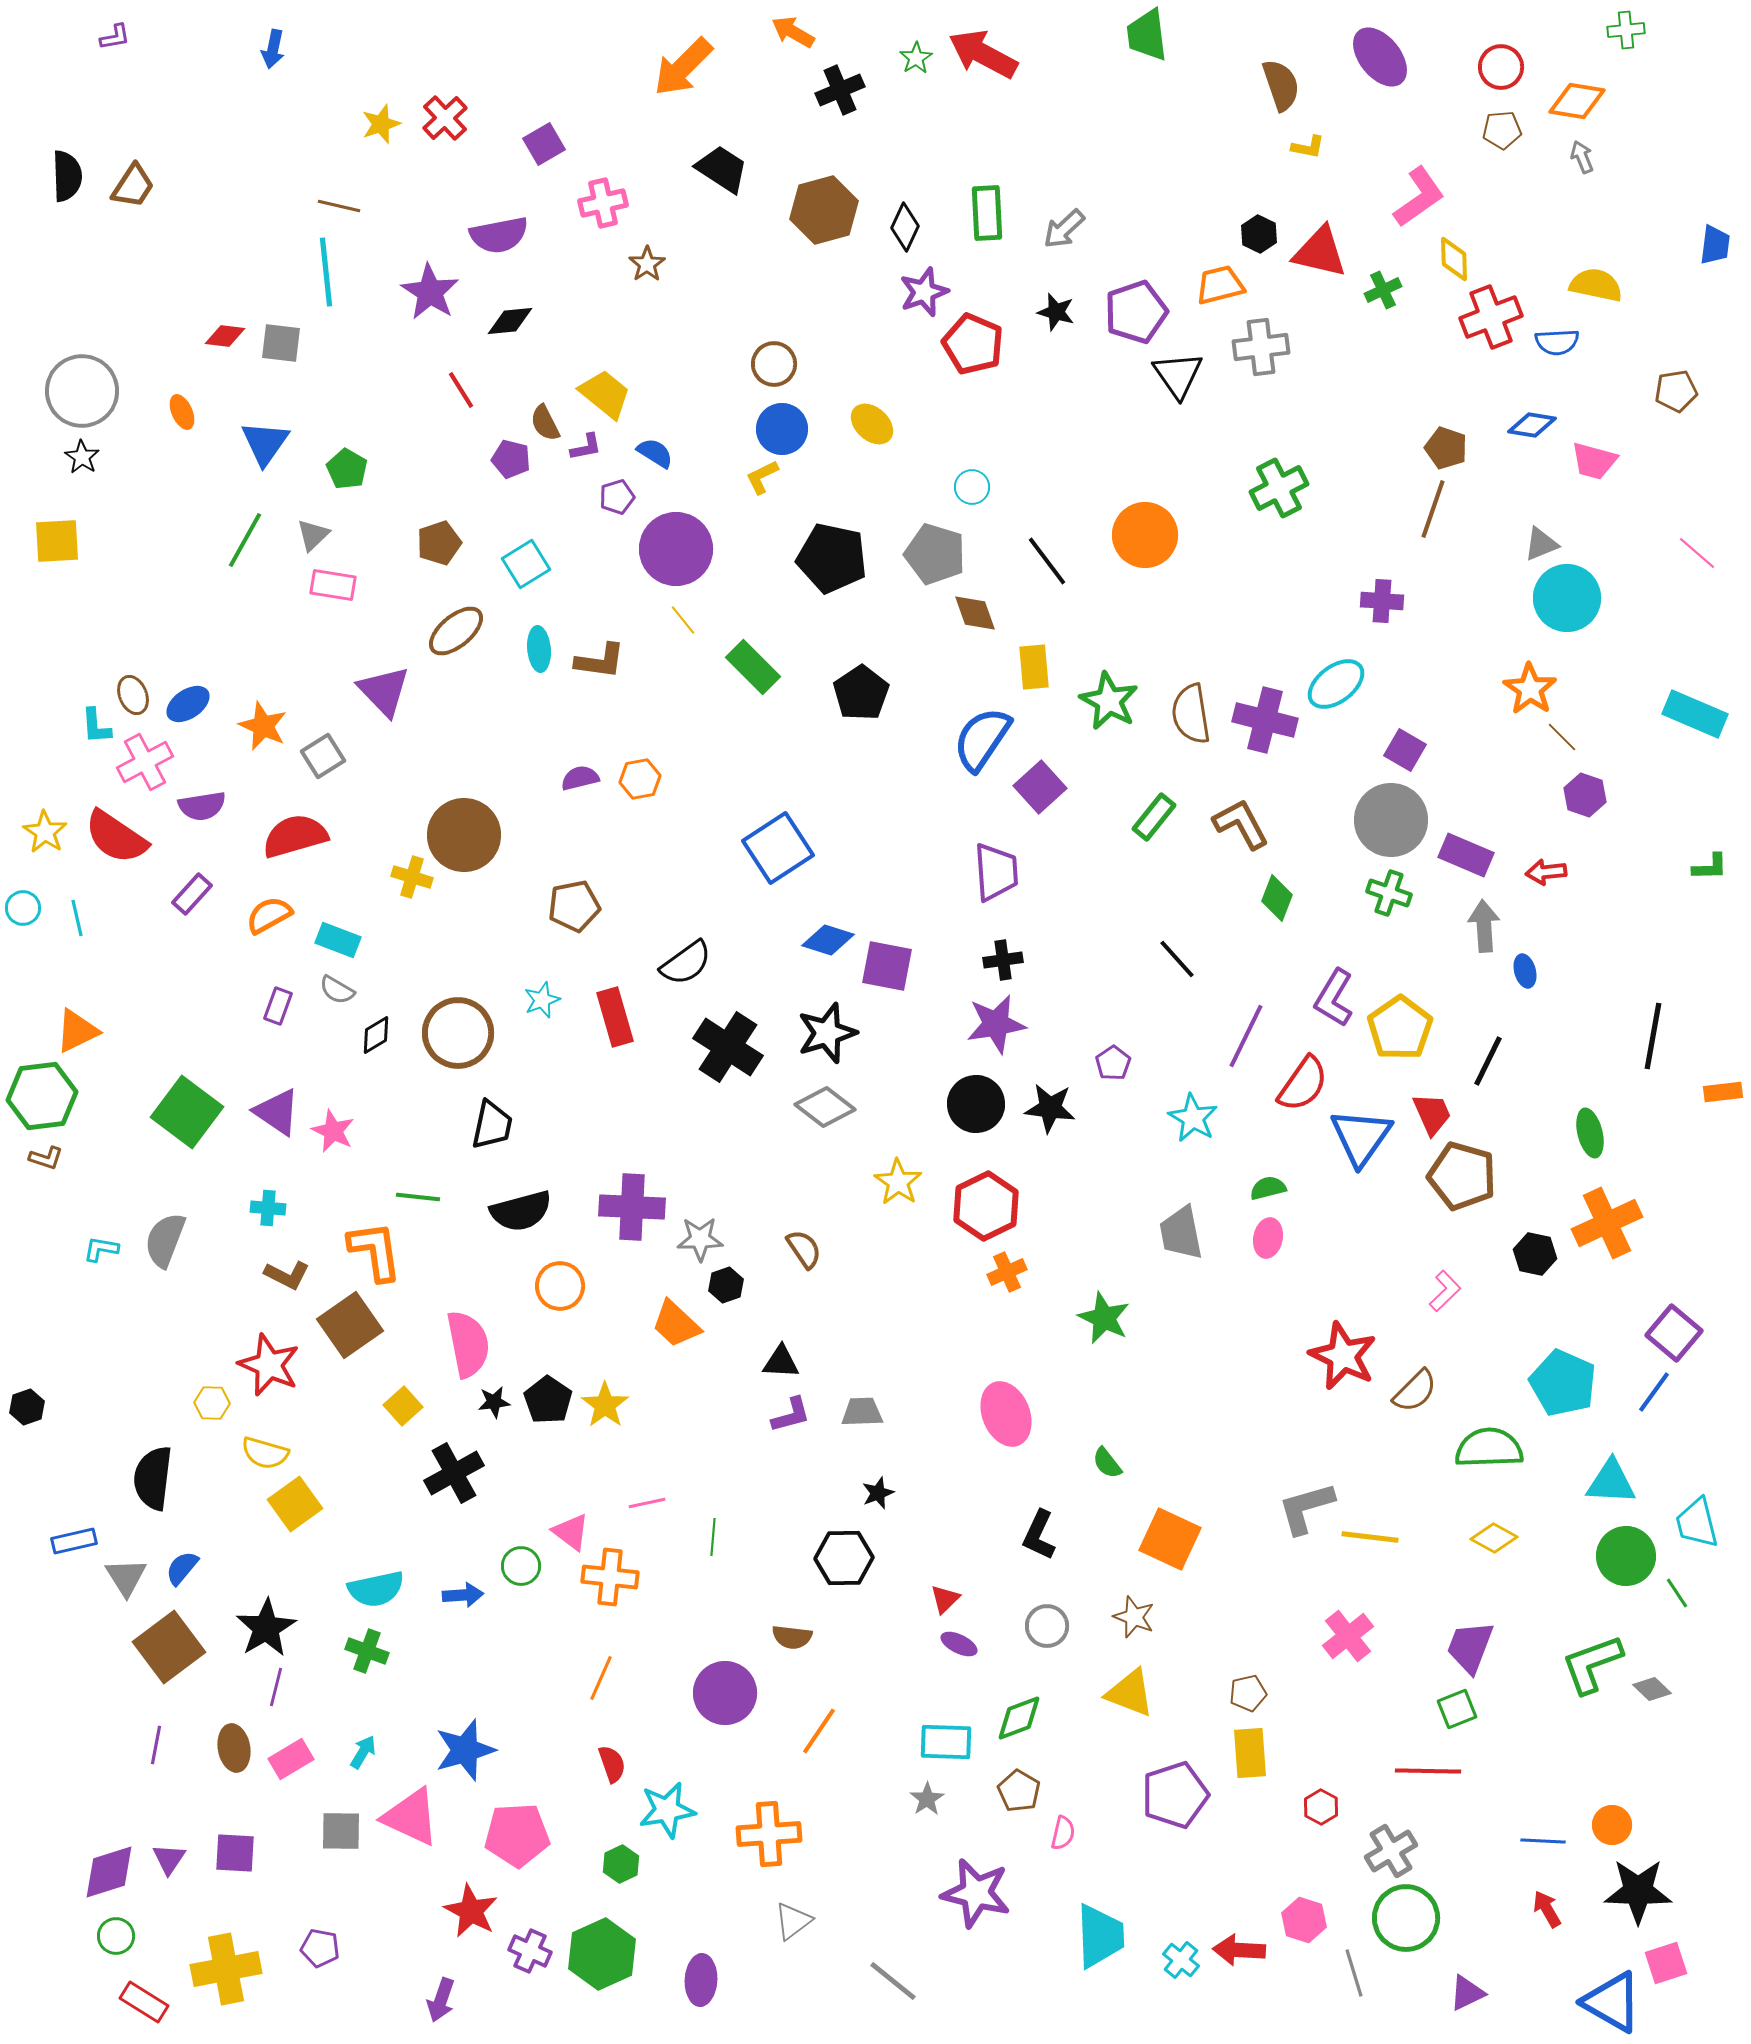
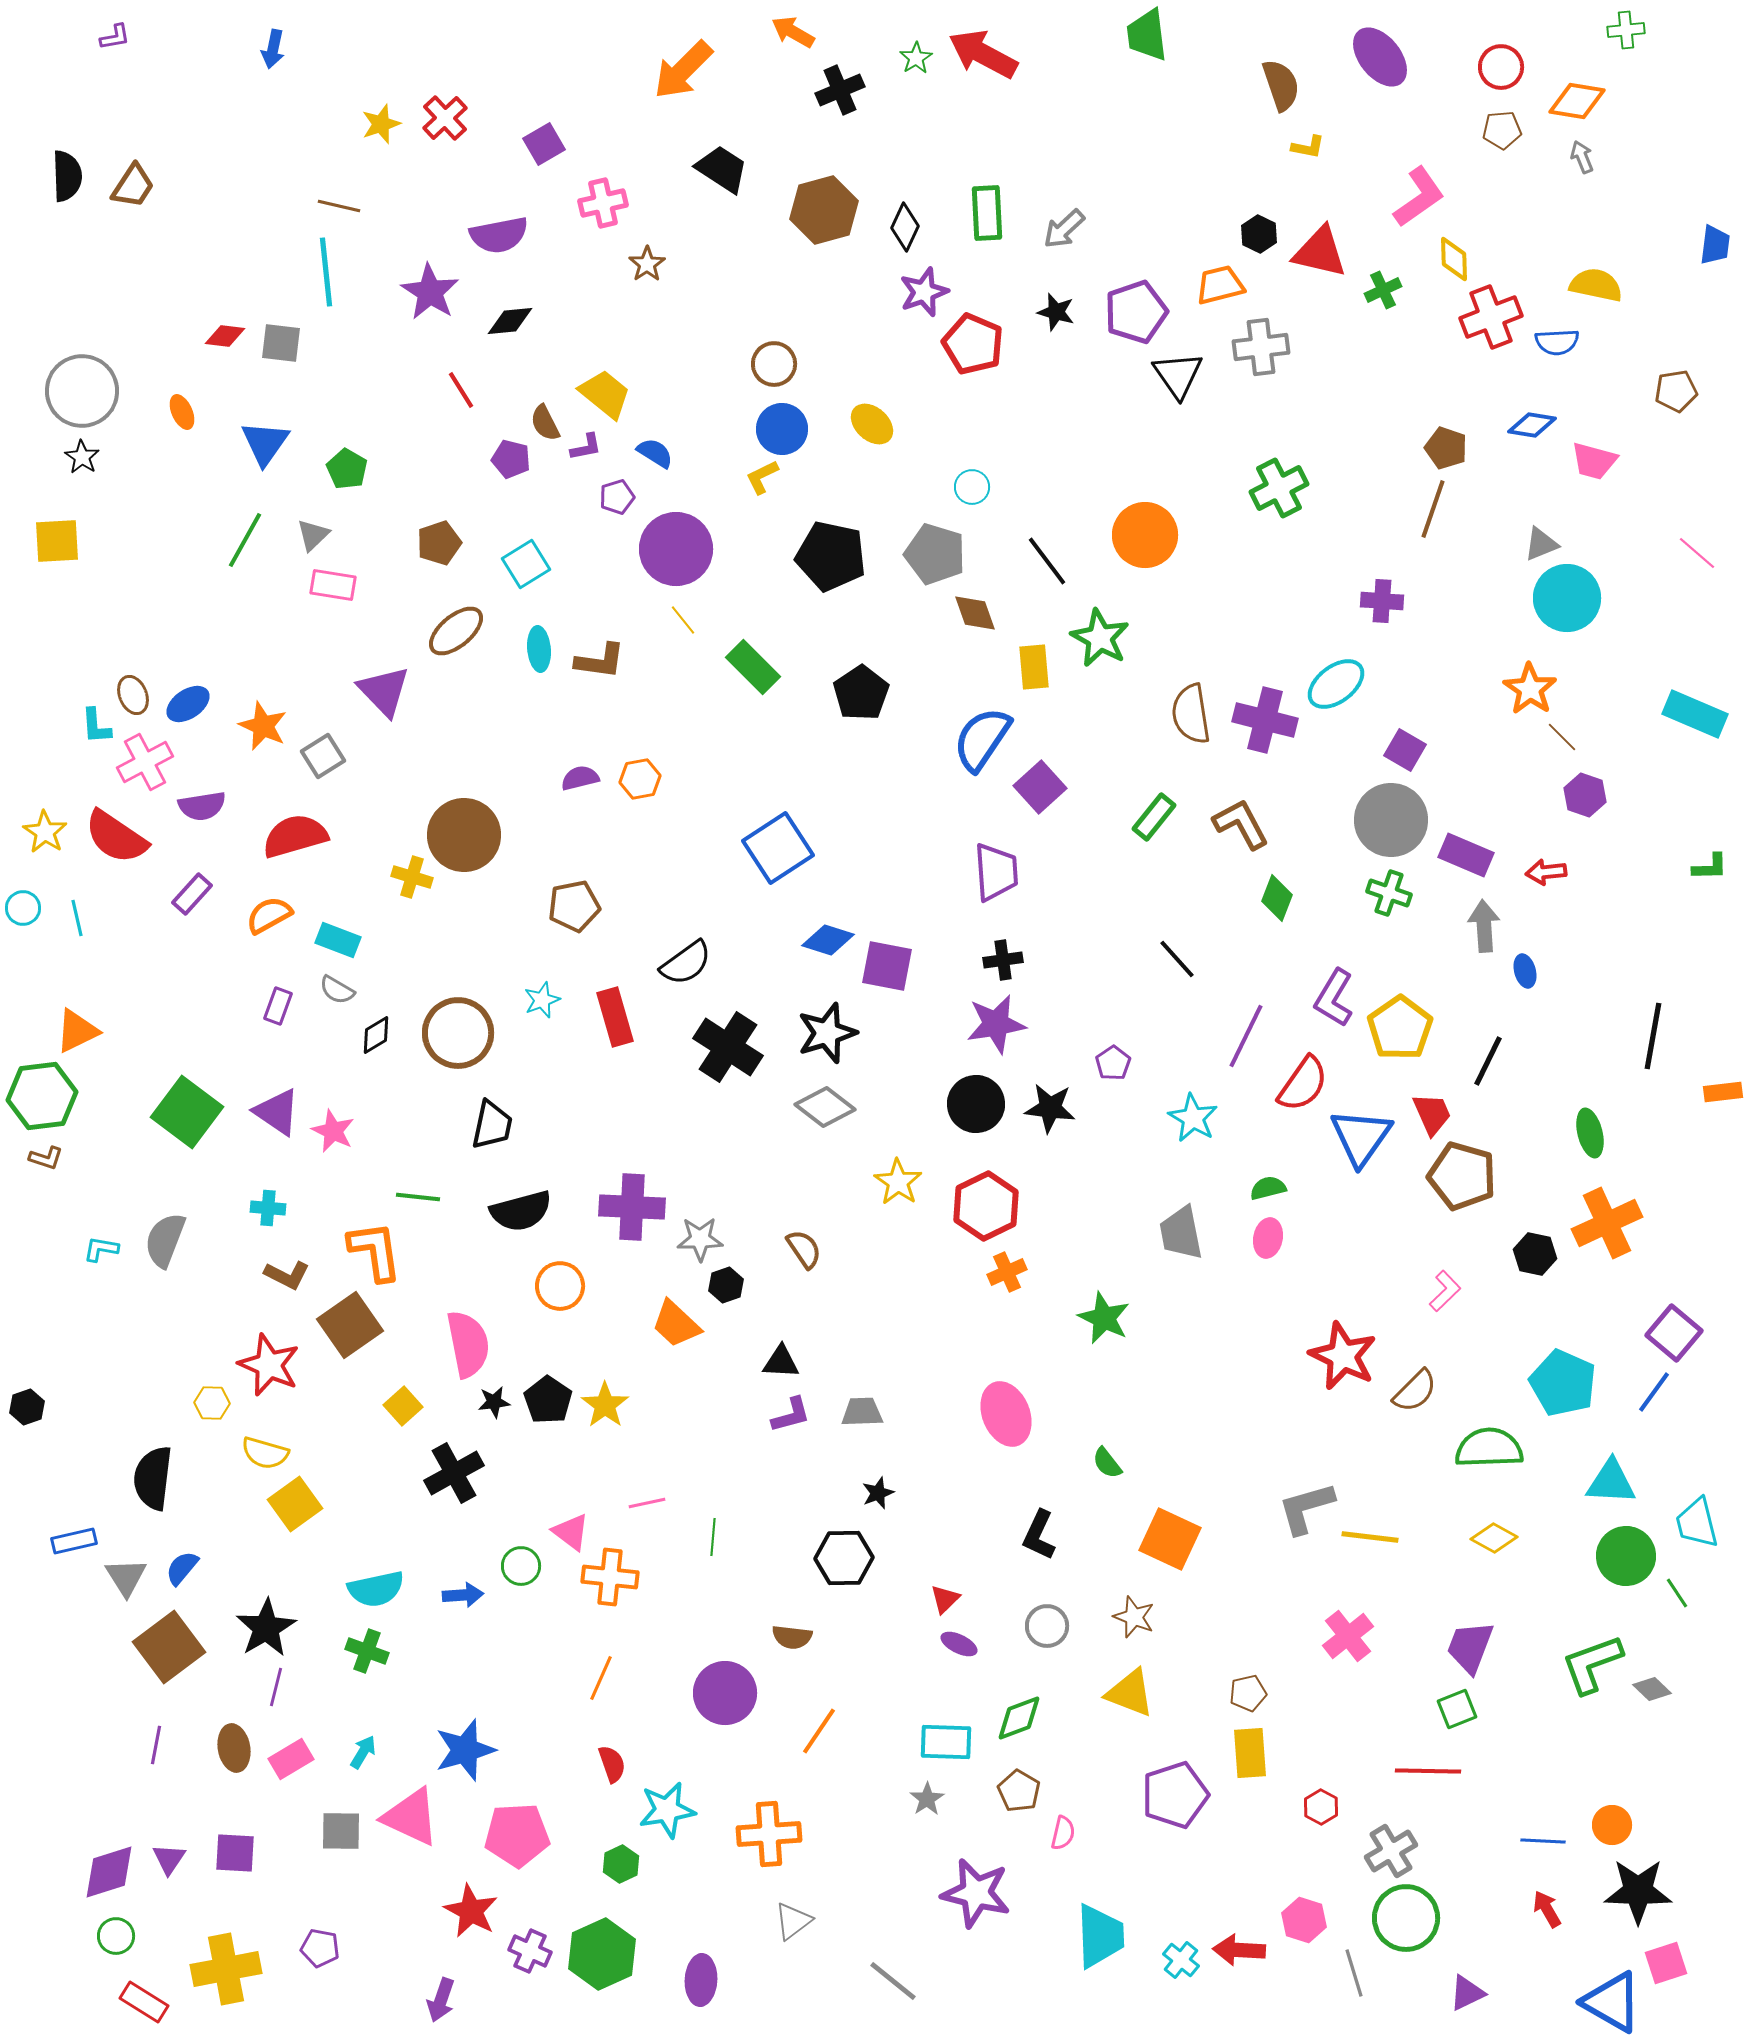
orange arrow at (683, 67): moved 3 px down
black pentagon at (832, 558): moved 1 px left, 2 px up
green star at (1109, 701): moved 9 px left, 63 px up
